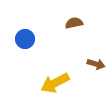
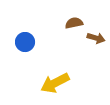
blue circle: moved 3 px down
brown arrow: moved 26 px up
